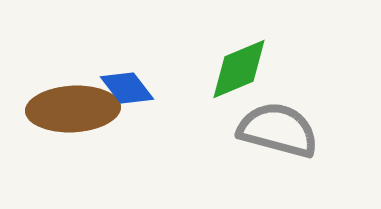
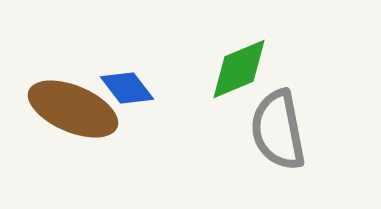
brown ellipse: rotated 26 degrees clockwise
gray semicircle: rotated 116 degrees counterclockwise
